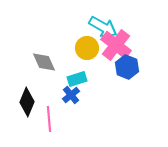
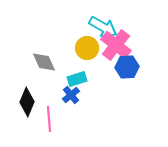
blue hexagon: rotated 25 degrees counterclockwise
